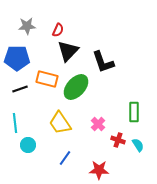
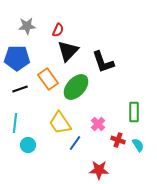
orange rectangle: moved 1 px right; rotated 40 degrees clockwise
cyan line: rotated 12 degrees clockwise
blue line: moved 10 px right, 15 px up
